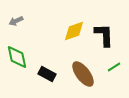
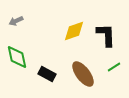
black L-shape: moved 2 px right
